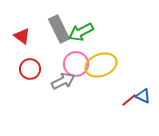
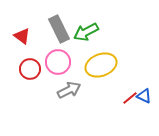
green arrow: moved 5 px right
pink circle: moved 18 px left, 2 px up
gray arrow: moved 6 px right, 9 px down
blue triangle: moved 1 px right
red line: moved 1 px right, 2 px up
